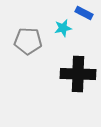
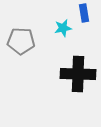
blue rectangle: rotated 54 degrees clockwise
gray pentagon: moved 7 px left
